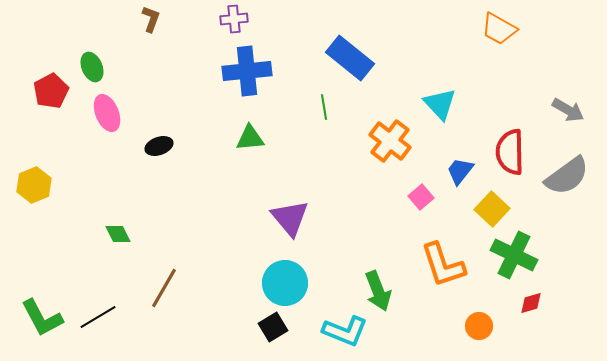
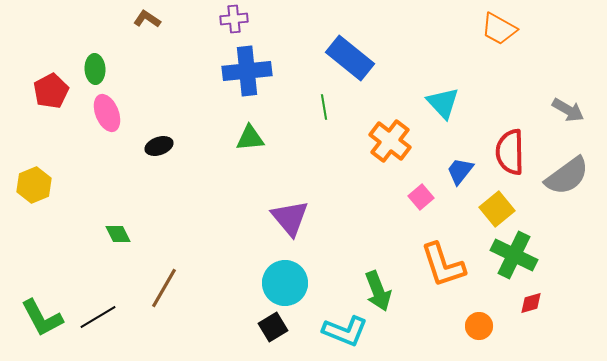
brown L-shape: moved 4 px left; rotated 76 degrees counterclockwise
green ellipse: moved 3 px right, 2 px down; rotated 20 degrees clockwise
cyan triangle: moved 3 px right, 1 px up
yellow square: moved 5 px right; rotated 8 degrees clockwise
